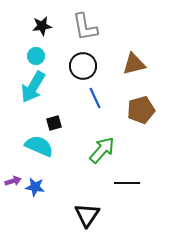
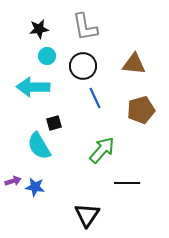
black star: moved 3 px left, 3 px down
cyan circle: moved 11 px right
brown triangle: rotated 20 degrees clockwise
cyan arrow: rotated 60 degrees clockwise
cyan semicircle: rotated 144 degrees counterclockwise
